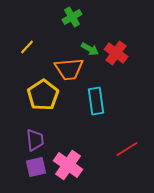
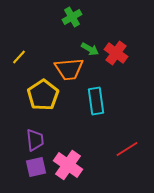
yellow line: moved 8 px left, 10 px down
